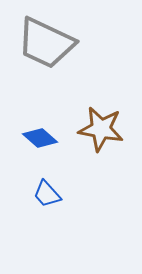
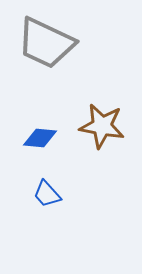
brown star: moved 1 px right, 3 px up
blue diamond: rotated 36 degrees counterclockwise
